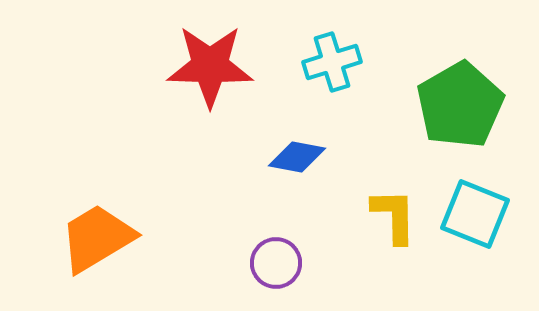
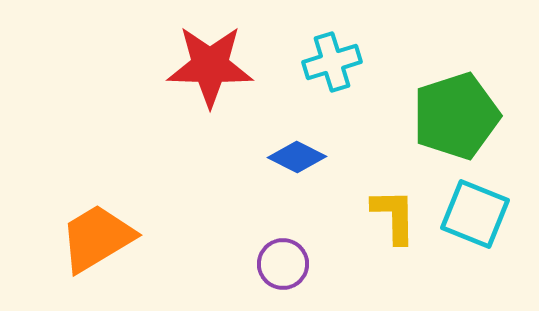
green pentagon: moved 4 px left, 11 px down; rotated 12 degrees clockwise
blue diamond: rotated 16 degrees clockwise
purple circle: moved 7 px right, 1 px down
